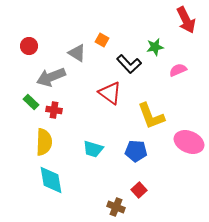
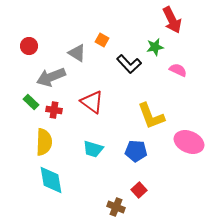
red arrow: moved 14 px left
pink semicircle: rotated 48 degrees clockwise
red triangle: moved 18 px left, 9 px down
